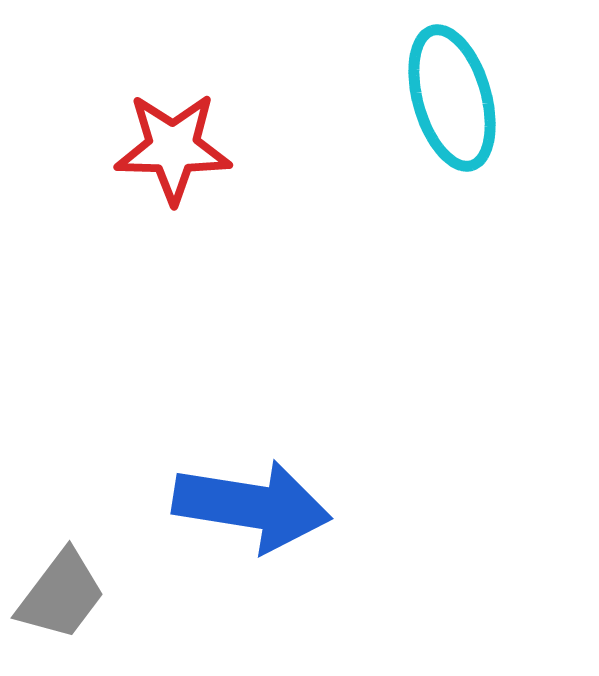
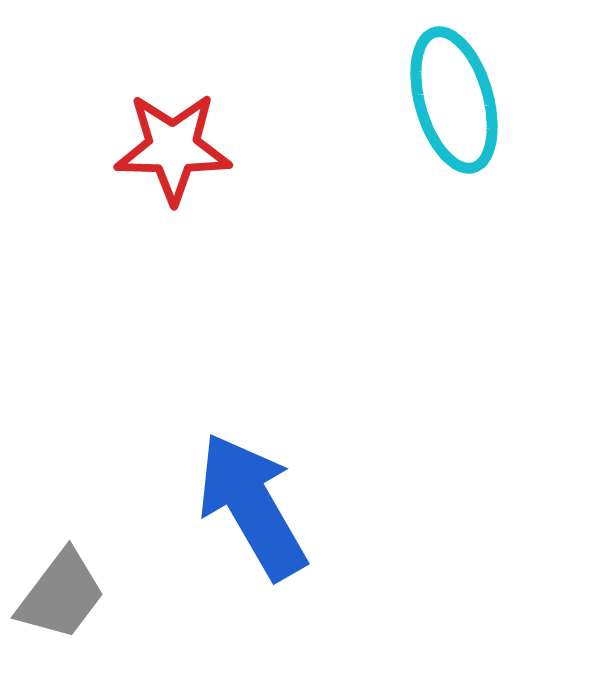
cyan ellipse: moved 2 px right, 2 px down
blue arrow: rotated 129 degrees counterclockwise
